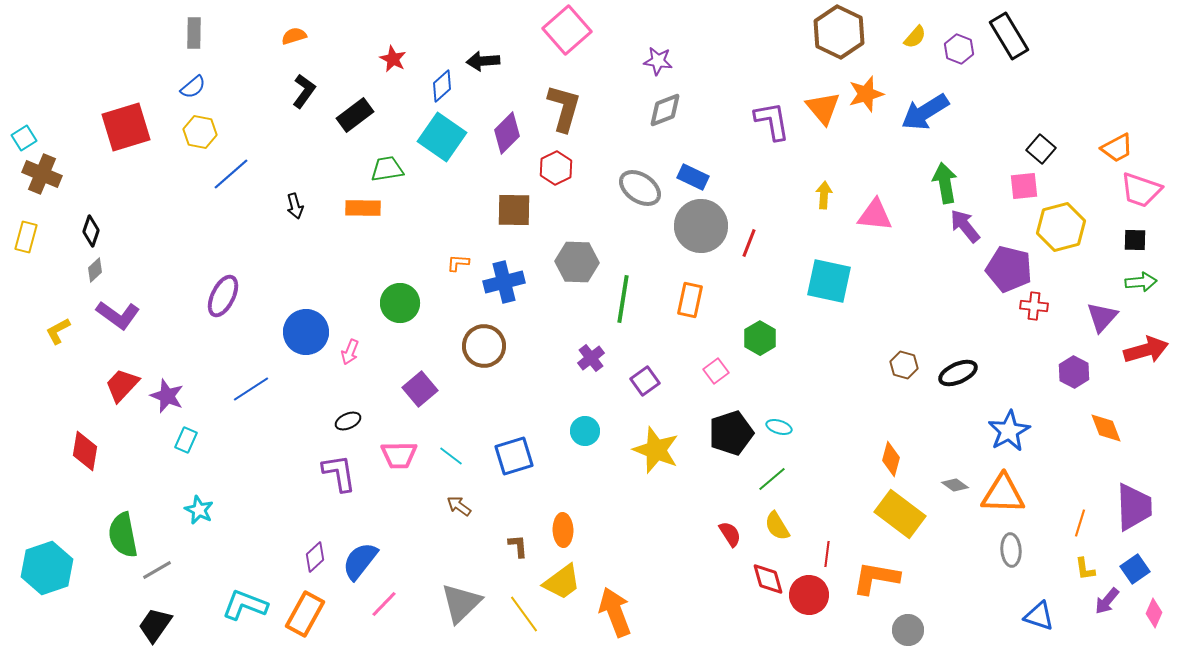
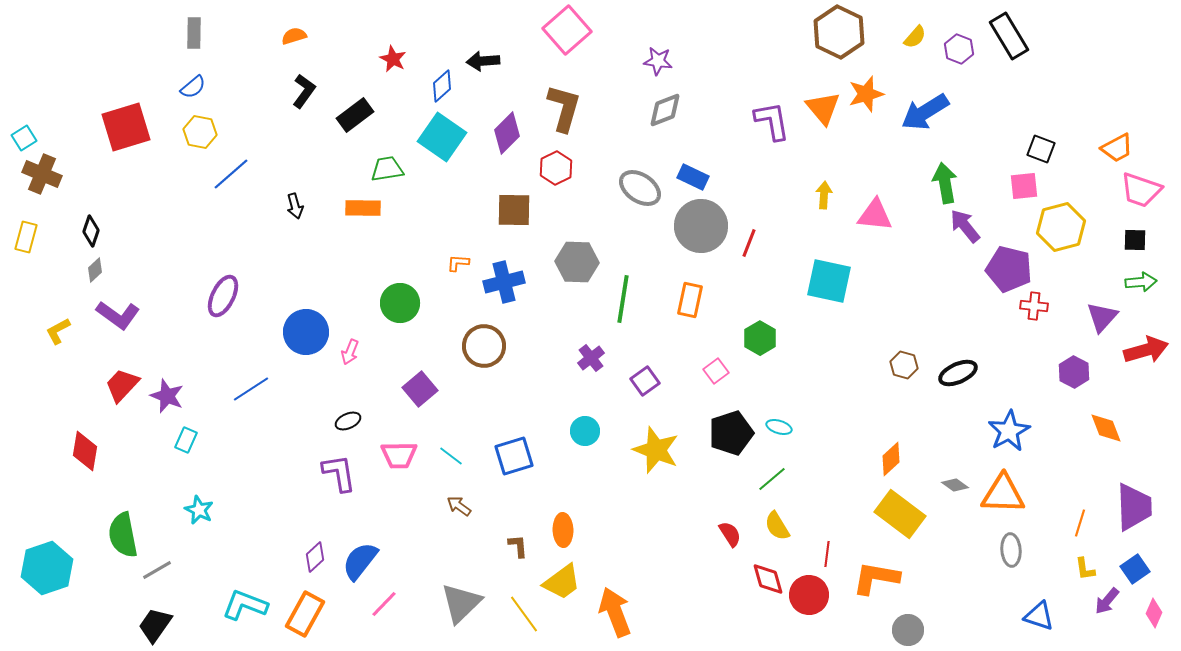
black square at (1041, 149): rotated 20 degrees counterclockwise
orange diamond at (891, 459): rotated 32 degrees clockwise
